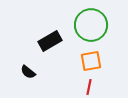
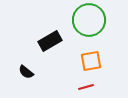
green circle: moved 2 px left, 5 px up
black semicircle: moved 2 px left
red line: moved 3 px left; rotated 63 degrees clockwise
